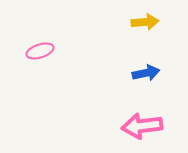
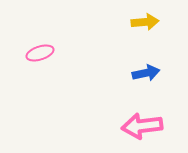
pink ellipse: moved 2 px down
